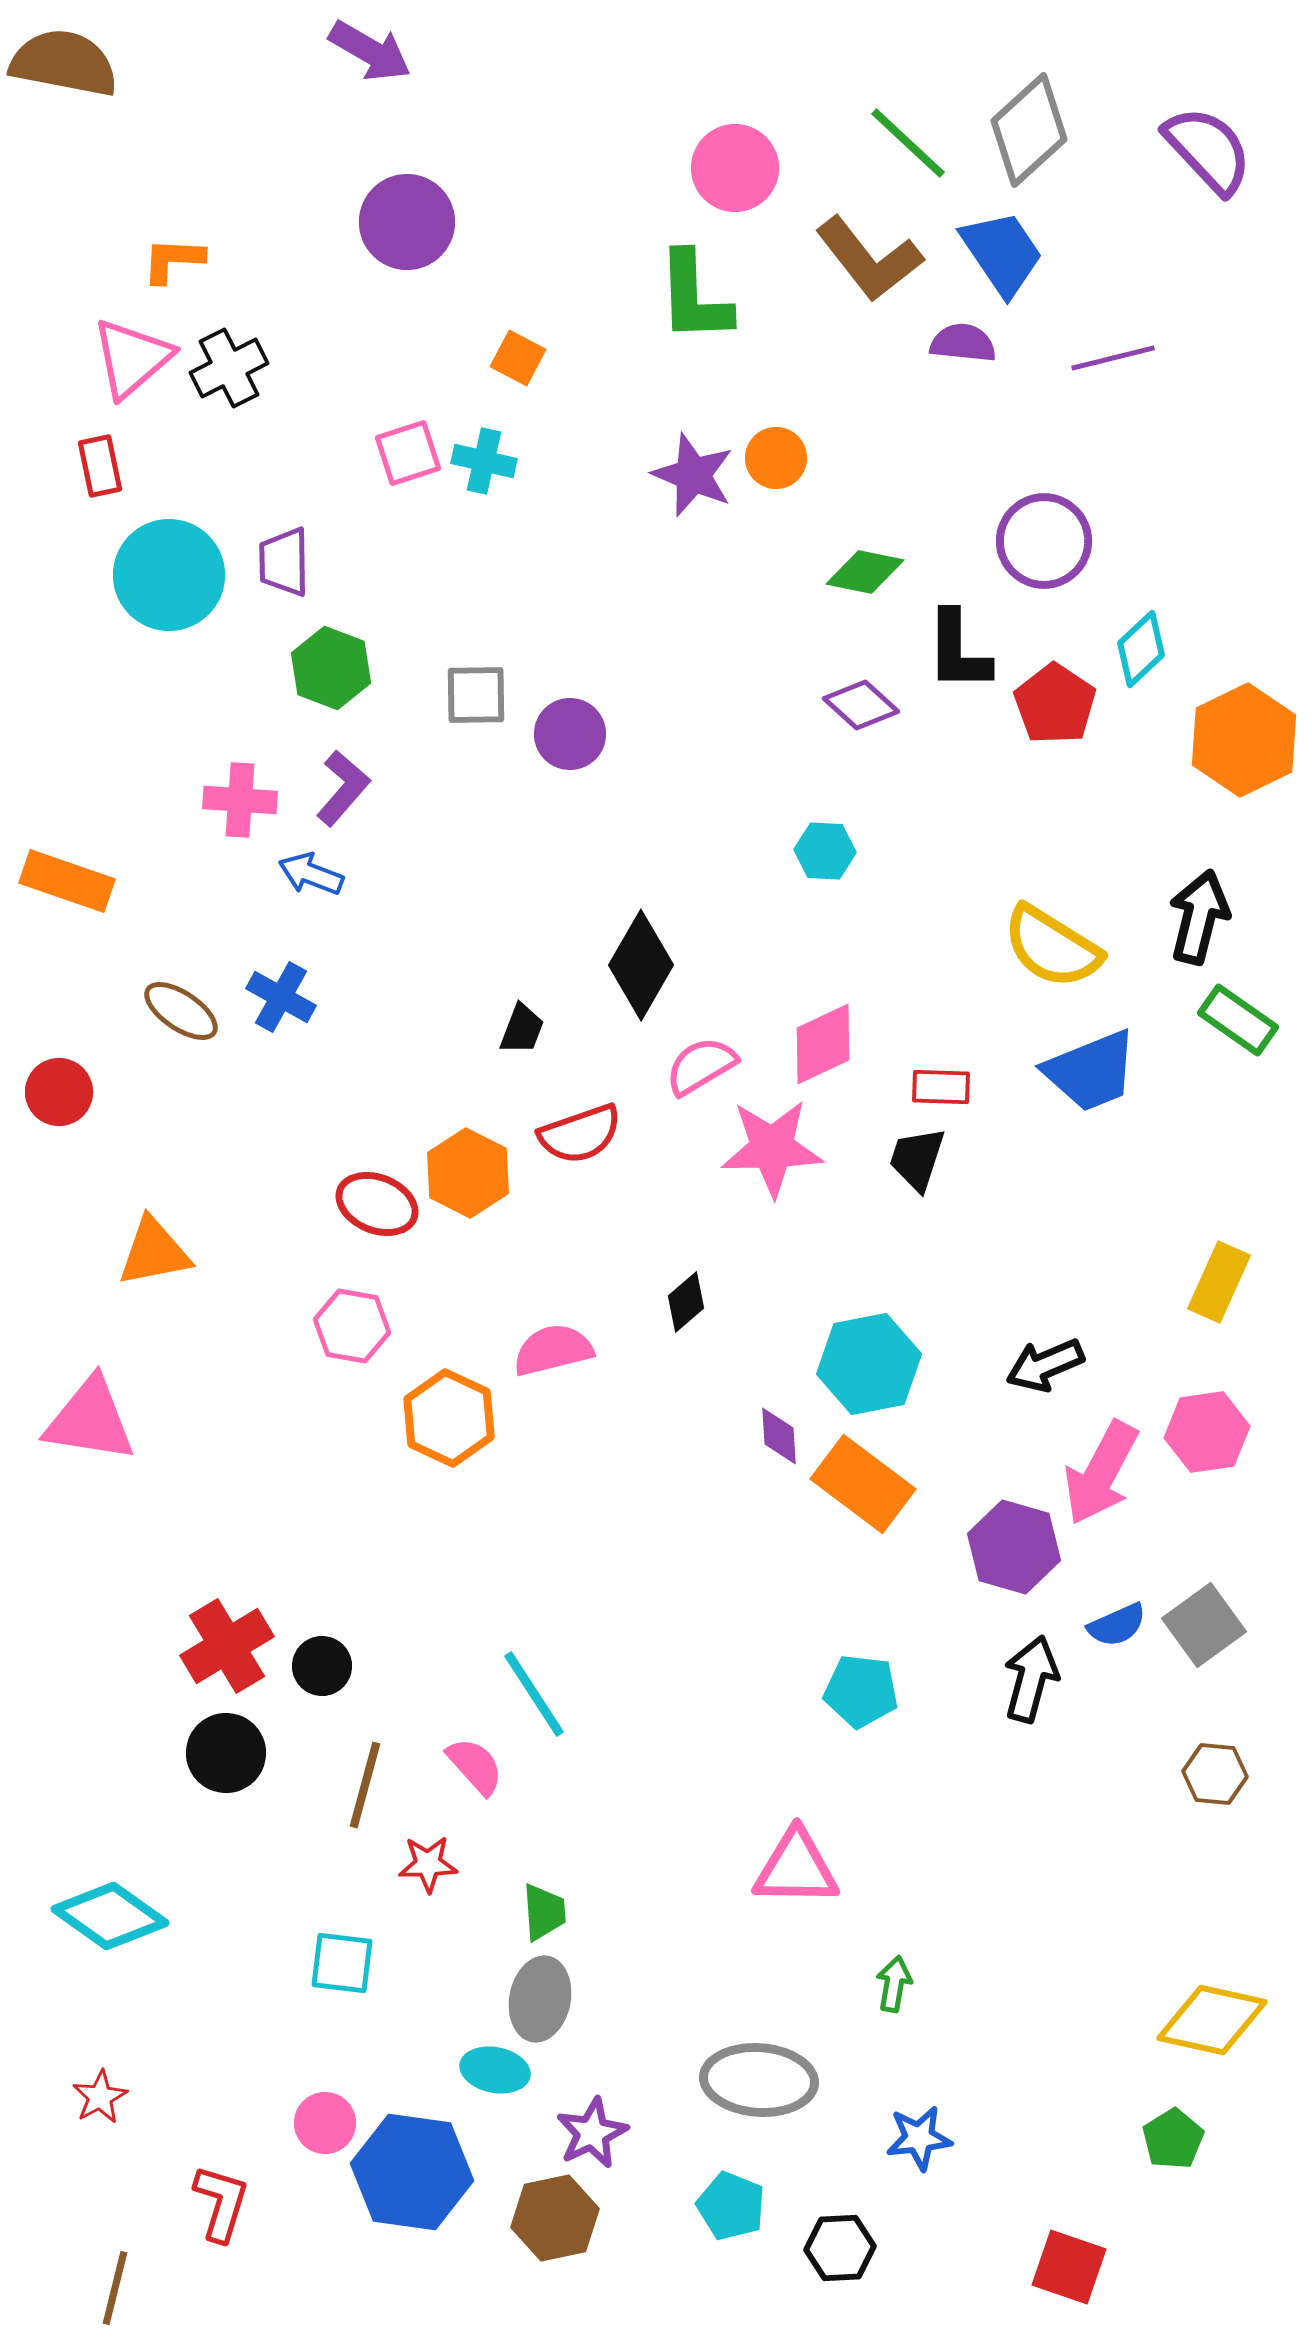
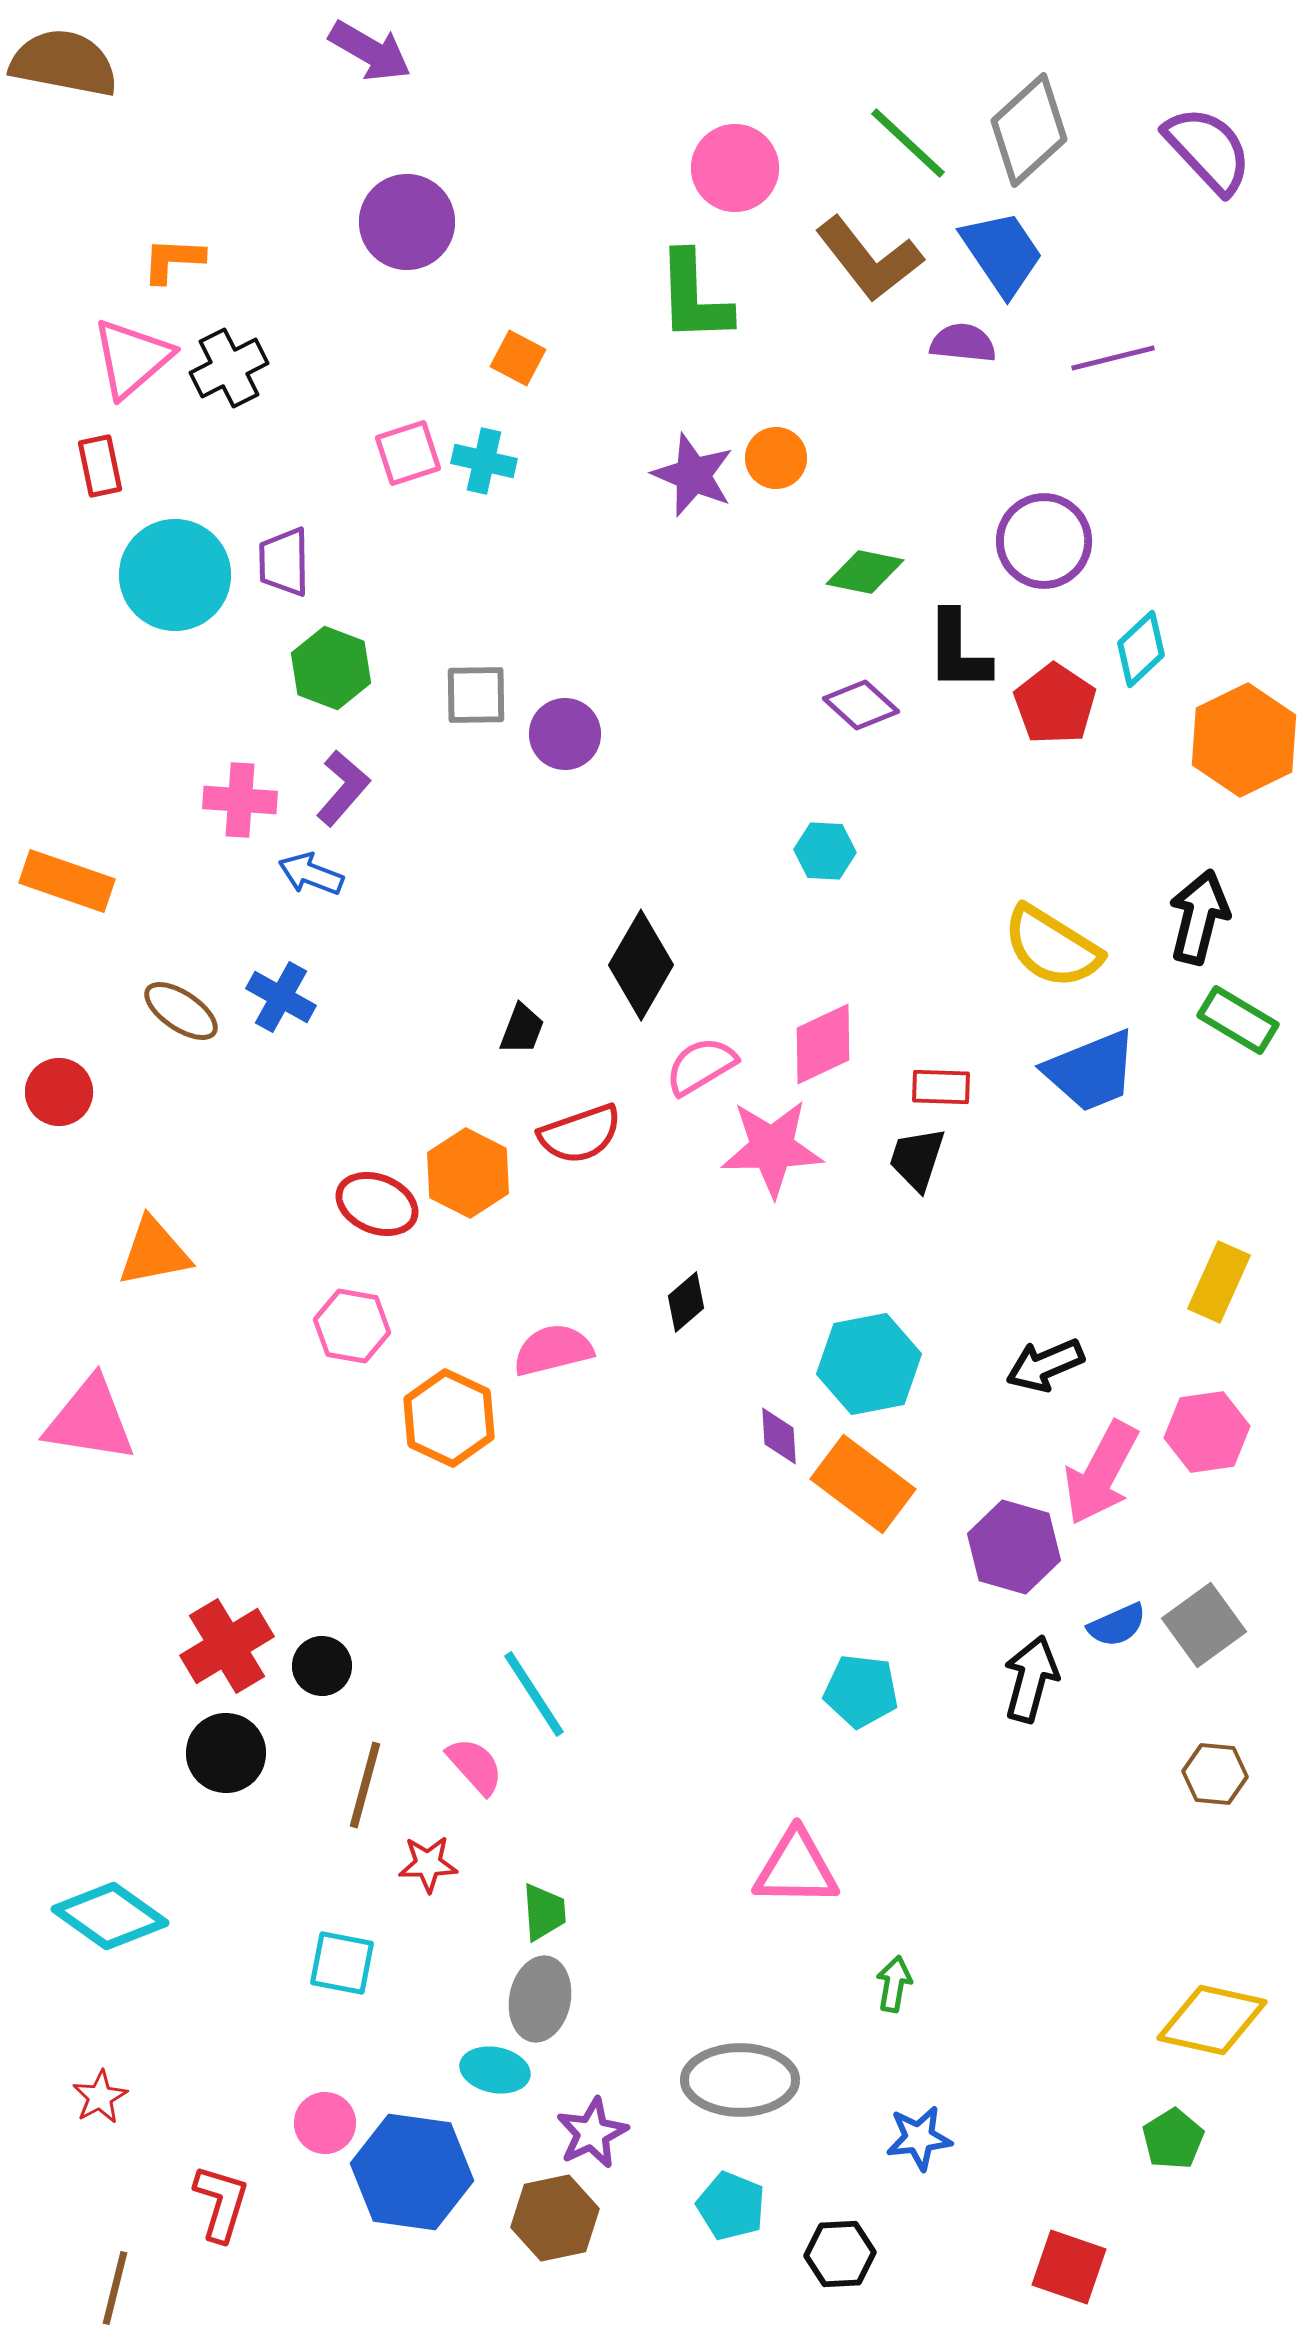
cyan circle at (169, 575): moved 6 px right
purple circle at (570, 734): moved 5 px left
green rectangle at (1238, 1020): rotated 4 degrees counterclockwise
cyan square at (342, 1963): rotated 4 degrees clockwise
gray ellipse at (759, 2080): moved 19 px left; rotated 4 degrees counterclockwise
black hexagon at (840, 2248): moved 6 px down
